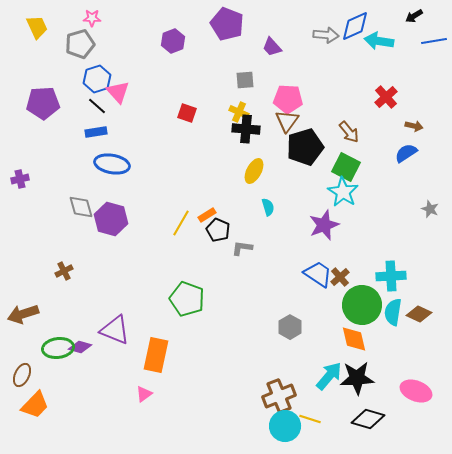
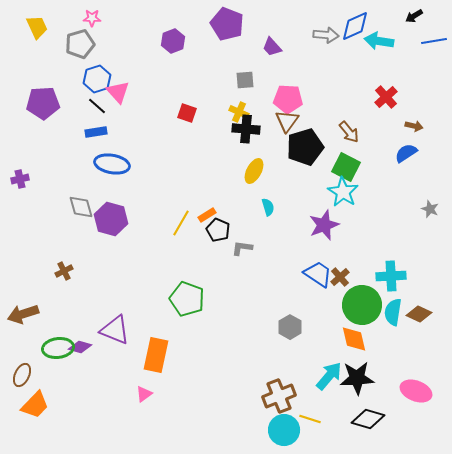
cyan circle at (285, 426): moved 1 px left, 4 px down
